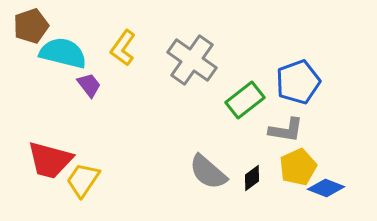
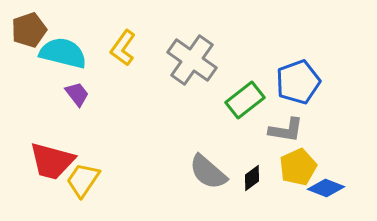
brown pentagon: moved 2 px left, 4 px down
purple trapezoid: moved 12 px left, 9 px down
red trapezoid: moved 2 px right, 1 px down
